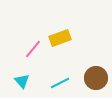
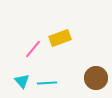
cyan line: moved 13 px left; rotated 24 degrees clockwise
